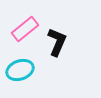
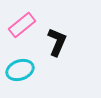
pink rectangle: moved 3 px left, 4 px up
